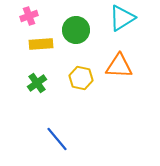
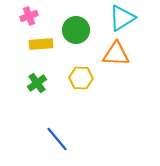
orange triangle: moved 3 px left, 12 px up
yellow hexagon: rotated 10 degrees counterclockwise
